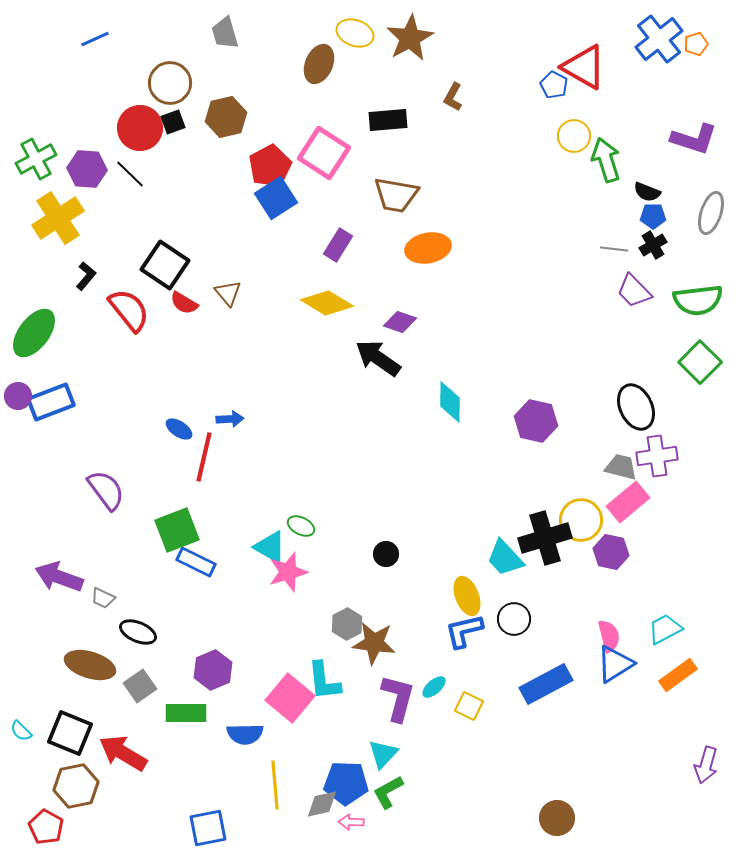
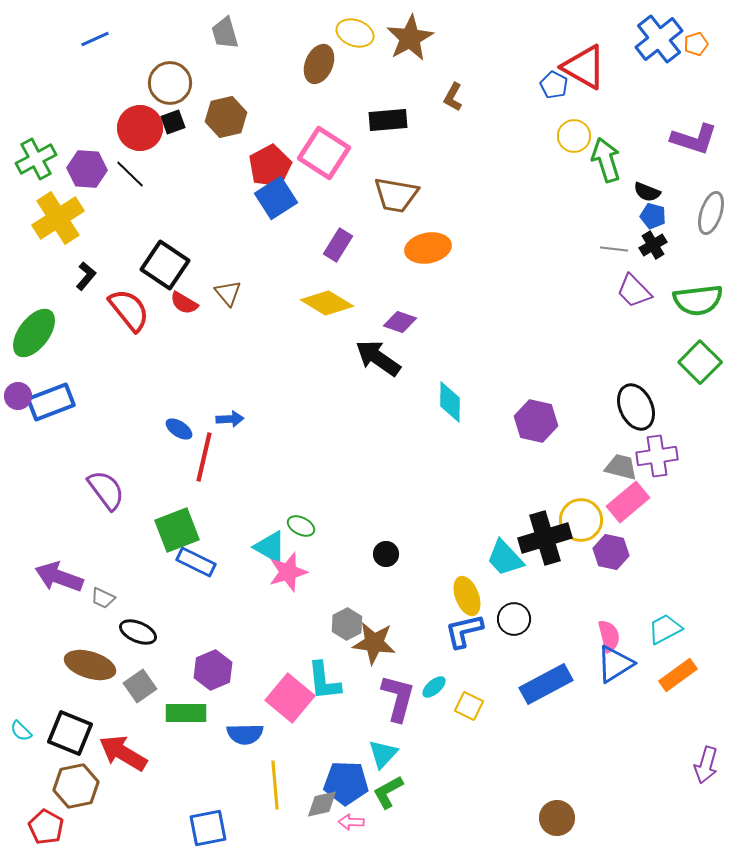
blue pentagon at (653, 216): rotated 15 degrees clockwise
